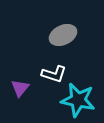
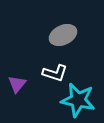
white L-shape: moved 1 px right, 1 px up
purple triangle: moved 3 px left, 4 px up
